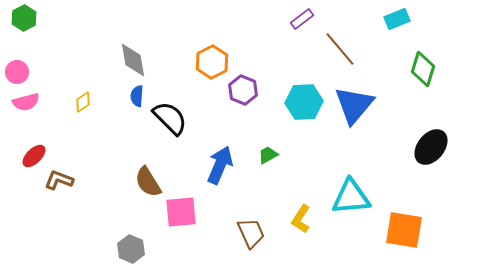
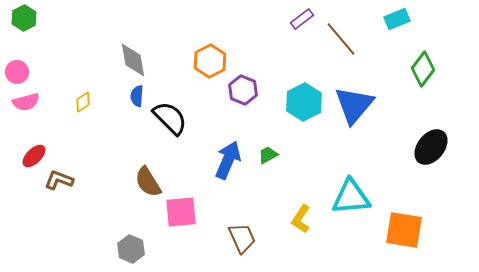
brown line: moved 1 px right, 10 px up
orange hexagon: moved 2 px left, 1 px up
green diamond: rotated 20 degrees clockwise
cyan hexagon: rotated 24 degrees counterclockwise
blue arrow: moved 8 px right, 5 px up
brown trapezoid: moved 9 px left, 5 px down
